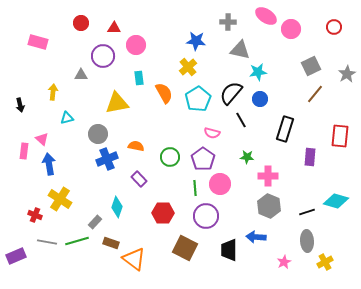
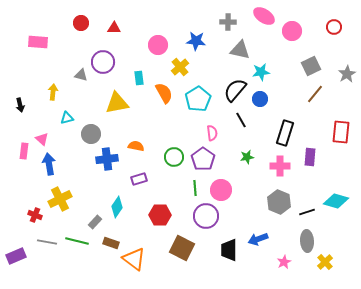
pink ellipse at (266, 16): moved 2 px left
pink circle at (291, 29): moved 1 px right, 2 px down
pink rectangle at (38, 42): rotated 12 degrees counterclockwise
pink circle at (136, 45): moved 22 px right
purple circle at (103, 56): moved 6 px down
yellow cross at (188, 67): moved 8 px left
cyan star at (258, 72): moved 3 px right
gray triangle at (81, 75): rotated 16 degrees clockwise
black semicircle at (231, 93): moved 4 px right, 3 px up
black rectangle at (285, 129): moved 4 px down
pink semicircle at (212, 133): rotated 112 degrees counterclockwise
gray circle at (98, 134): moved 7 px left
red rectangle at (340, 136): moved 1 px right, 4 px up
green circle at (170, 157): moved 4 px right
green star at (247, 157): rotated 16 degrees counterclockwise
blue cross at (107, 159): rotated 15 degrees clockwise
pink cross at (268, 176): moved 12 px right, 10 px up
purple rectangle at (139, 179): rotated 63 degrees counterclockwise
pink circle at (220, 184): moved 1 px right, 6 px down
yellow cross at (60, 199): rotated 30 degrees clockwise
gray hexagon at (269, 206): moved 10 px right, 4 px up
cyan diamond at (117, 207): rotated 15 degrees clockwise
red hexagon at (163, 213): moved 3 px left, 2 px down
blue arrow at (256, 237): moved 2 px right, 2 px down; rotated 24 degrees counterclockwise
green line at (77, 241): rotated 30 degrees clockwise
brown square at (185, 248): moved 3 px left
yellow cross at (325, 262): rotated 14 degrees counterclockwise
